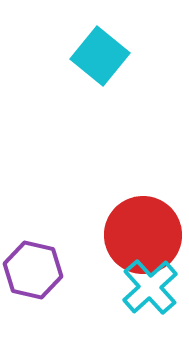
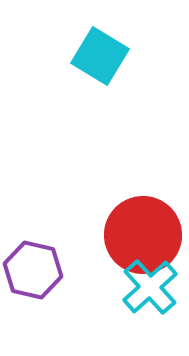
cyan square: rotated 8 degrees counterclockwise
